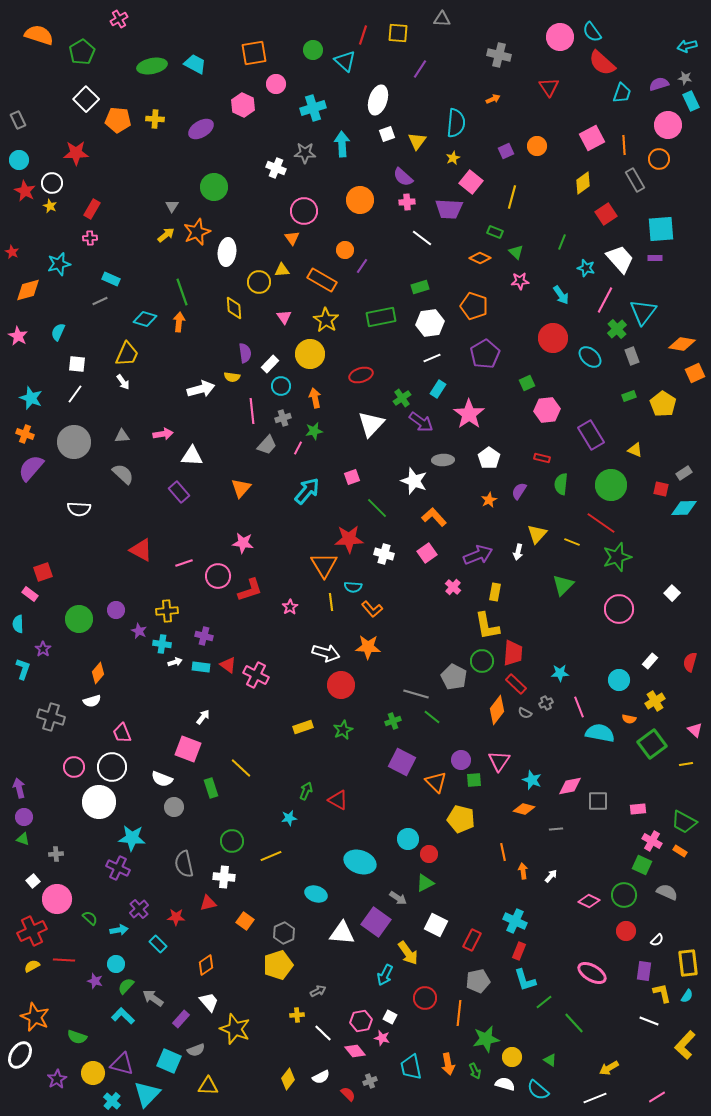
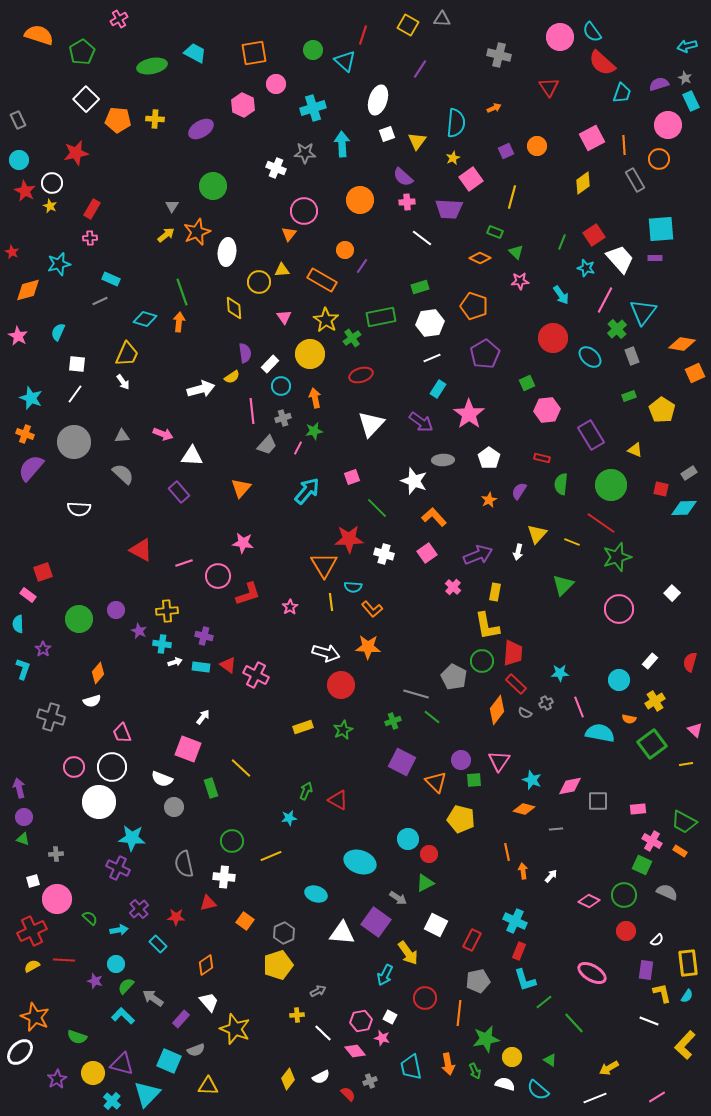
yellow square at (398, 33): moved 10 px right, 8 px up; rotated 25 degrees clockwise
cyan trapezoid at (195, 64): moved 11 px up
gray star at (685, 78): rotated 16 degrees clockwise
orange arrow at (493, 99): moved 1 px right, 9 px down
red star at (76, 153): rotated 10 degrees counterclockwise
pink square at (471, 182): moved 3 px up; rotated 15 degrees clockwise
green circle at (214, 187): moved 1 px left, 1 px up
red square at (606, 214): moved 12 px left, 21 px down
orange triangle at (292, 238): moved 3 px left, 4 px up; rotated 14 degrees clockwise
yellow semicircle at (232, 377): rotated 42 degrees counterclockwise
green cross at (402, 398): moved 50 px left, 60 px up
yellow pentagon at (663, 404): moved 1 px left, 6 px down
pink arrow at (163, 434): rotated 30 degrees clockwise
gray rectangle at (684, 473): moved 5 px right
red L-shape at (250, 590): moved 2 px left, 4 px down
pink rectangle at (30, 594): moved 2 px left, 1 px down
orange line at (503, 852): moved 4 px right
white square at (33, 881): rotated 24 degrees clockwise
purple rectangle at (644, 971): moved 2 px right, 1 px up
white ellipse at (20, 1055): moved 3 px up; rotated 12 degrees clockwise
